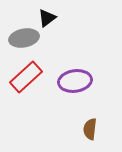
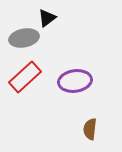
red rectangle: moved 1 px left
